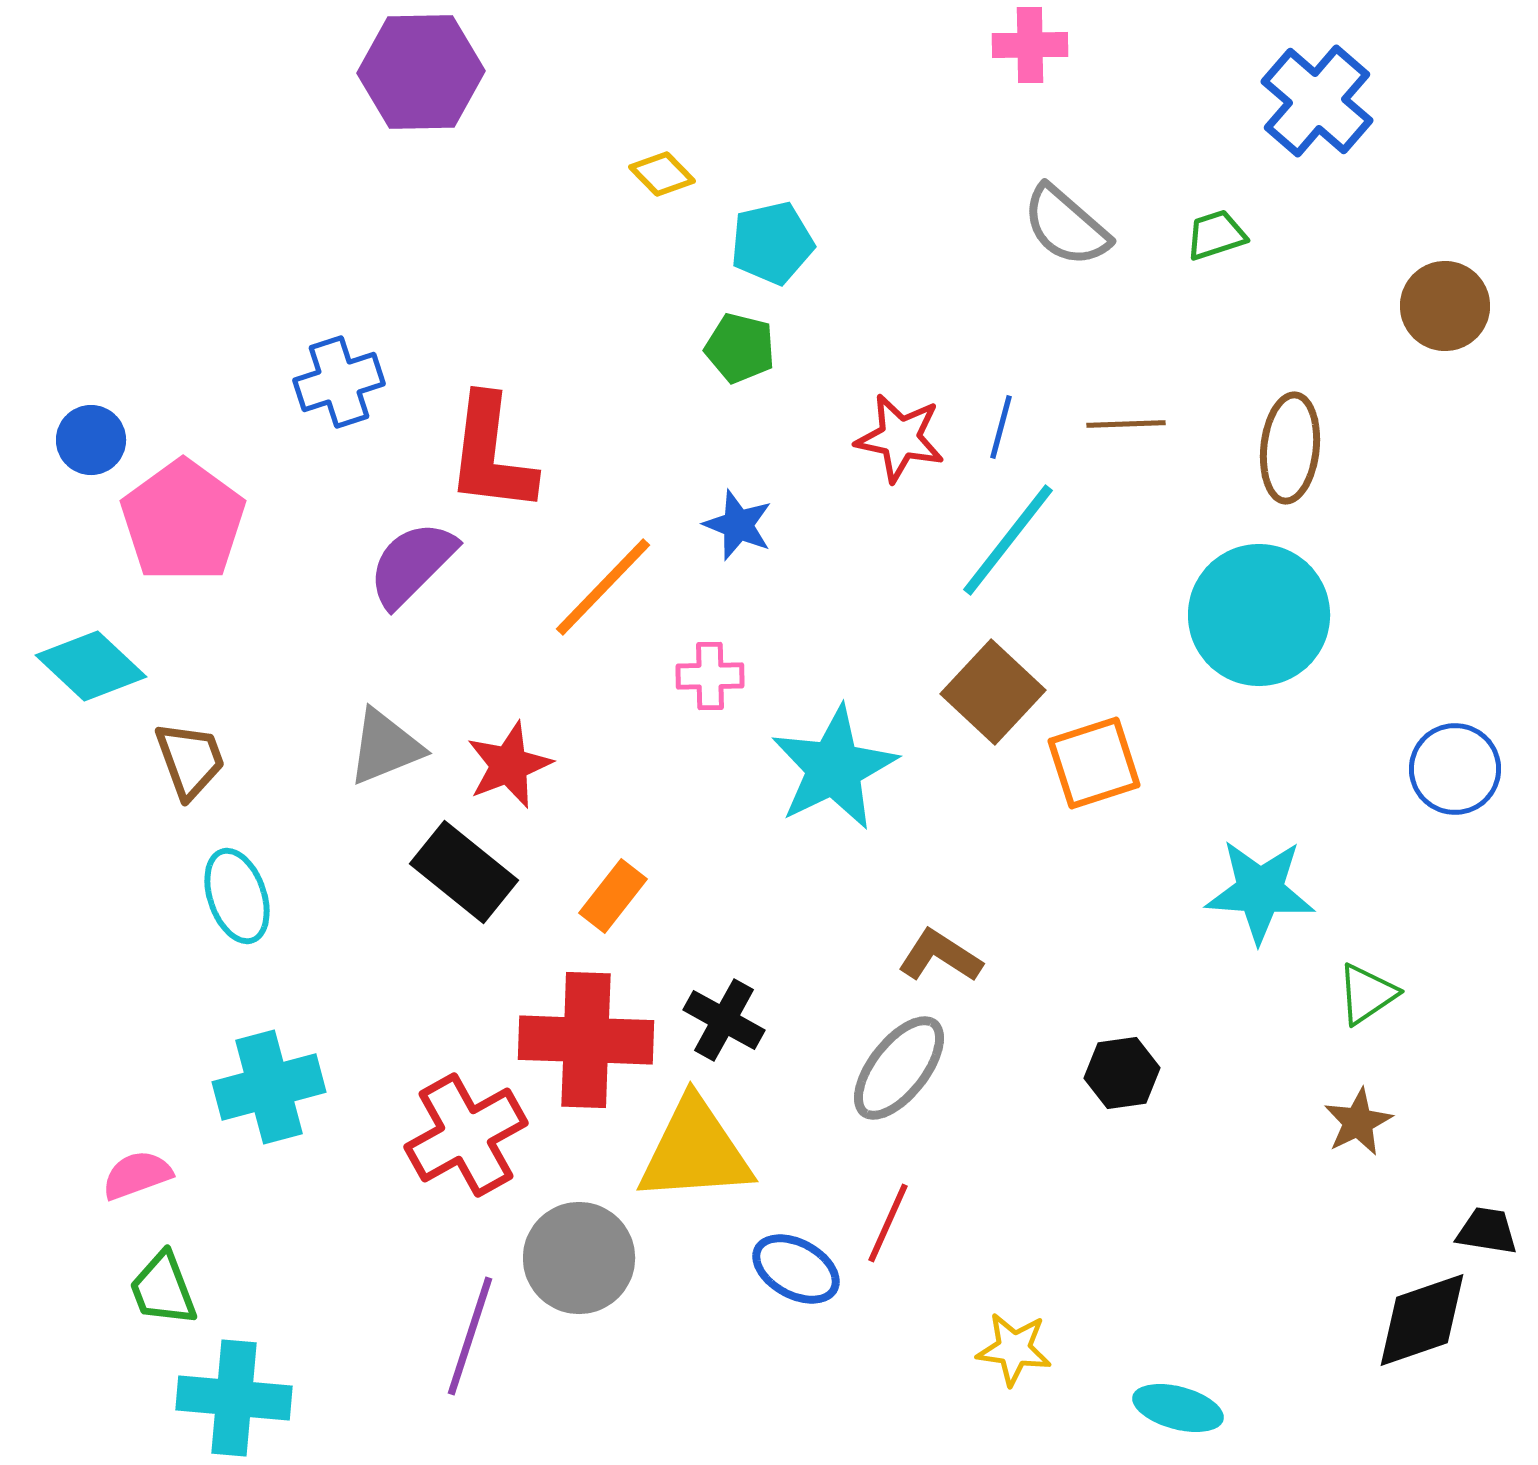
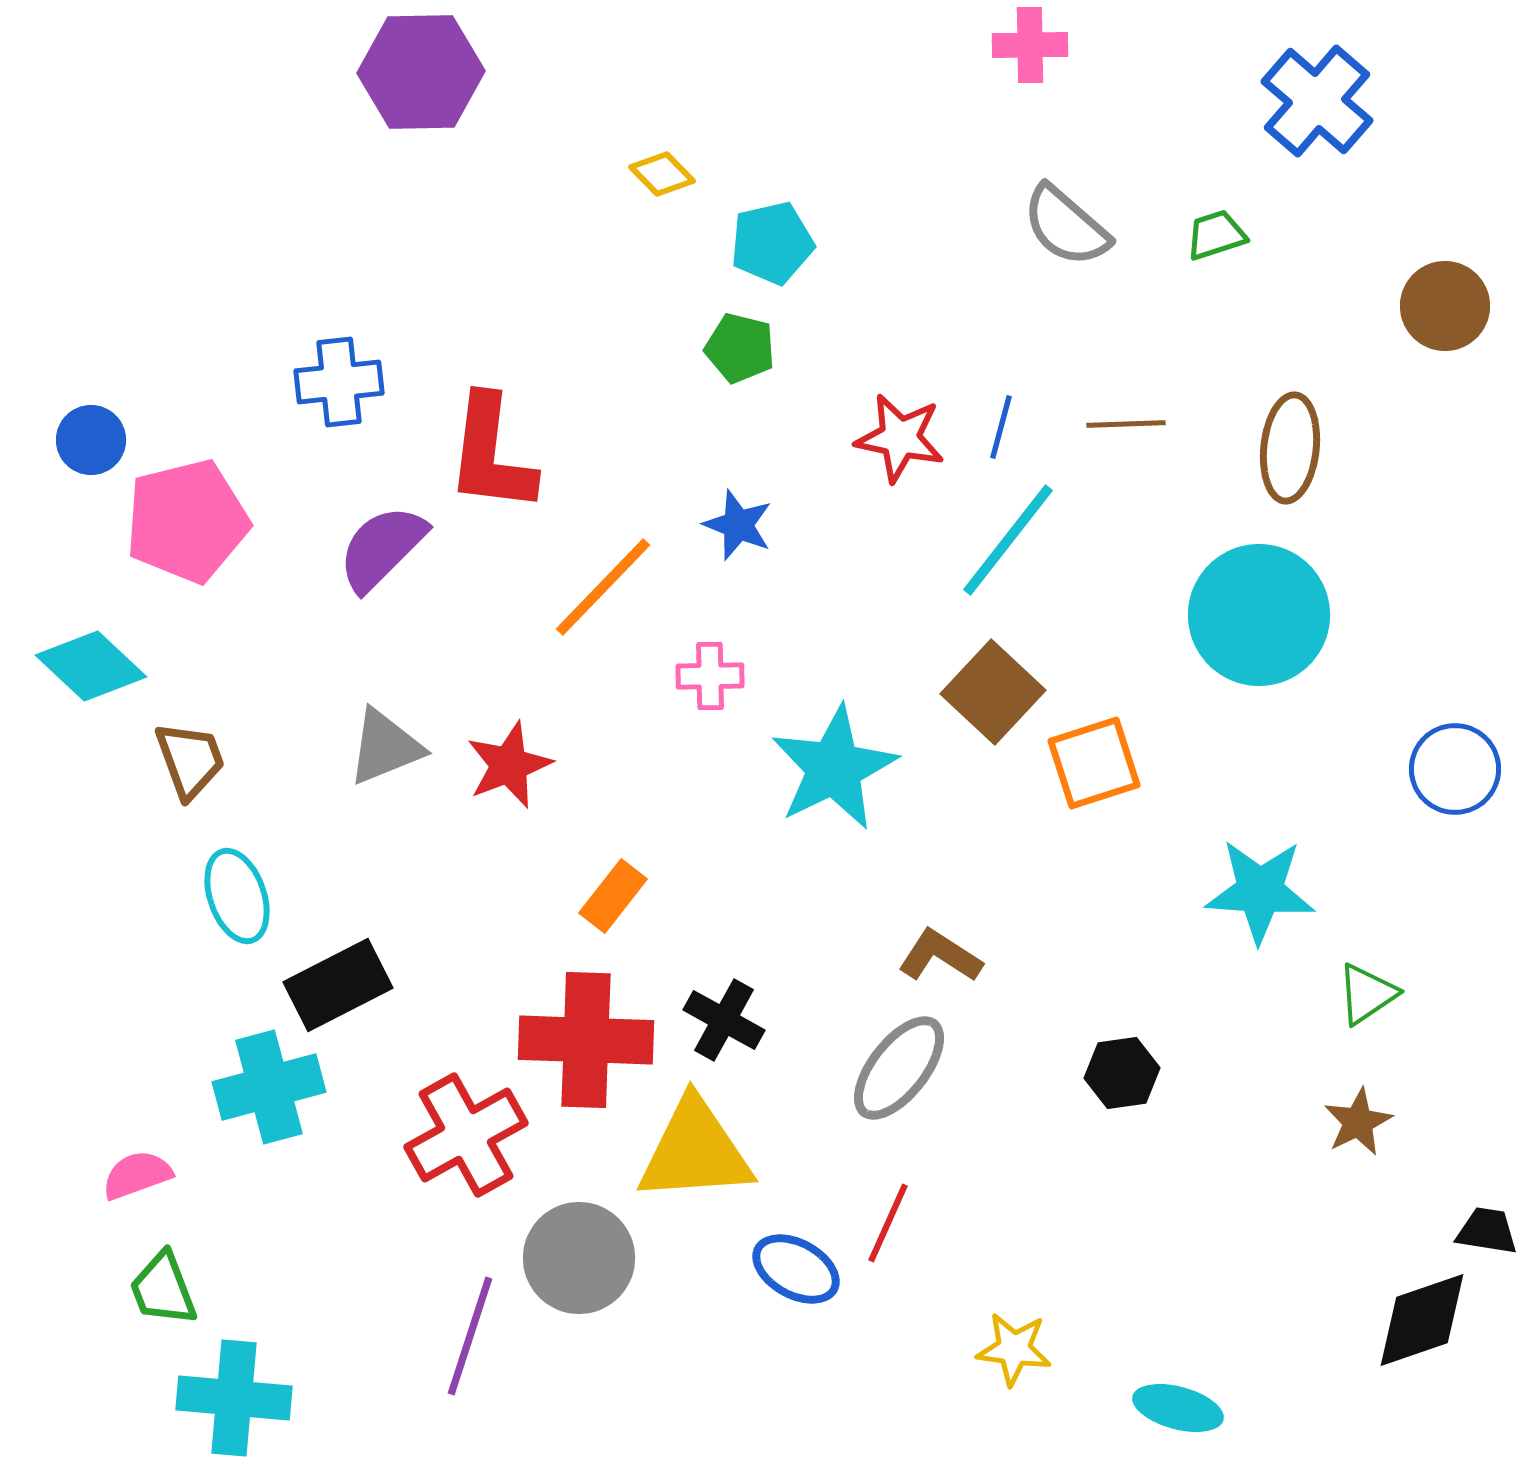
blue cross at (339, 382): rotated 12 degrees clockwise
pink pentagon at (183, 521): moved 4 px right; rotated 22 degrees clockwise
purple semicircle at (412, 564): moved 30 px left, 16 px up
black rectangle at (464, 872): moved 126 px left, 113 px down; rotated 66 degrees counterclockwise
